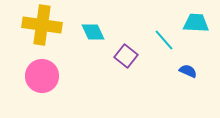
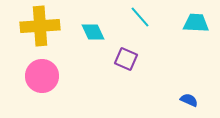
yellow cross: moved 2 px left, 1 px down; rotated 12 degrees counterclockwise
cyan line: moved 24 px left, 23 px up
purple square: moved 3 px down; rotated 15 degrees counterclockwise
blue semicircle: moved 1 px right, 29 px down
